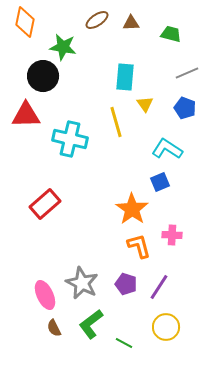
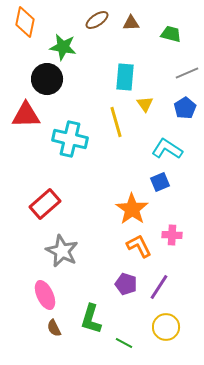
black circle: moved 4 px right, 3 px down
blue pentagon: rotated 20 degrees clockwise
orange L-shape: rotated 12 degrees counterclockwise
gray star: moved 20 px left, 32 px up
green L-shape: moved 5 px up; rotated 36 degrees counterclockwise
